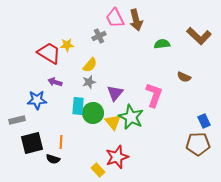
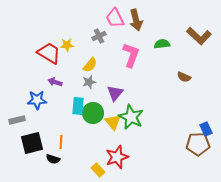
pink L-shape: moved 23 px left, 40 px up
blue rectangle: moved 2 px right, 8 px down
